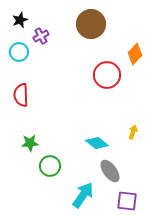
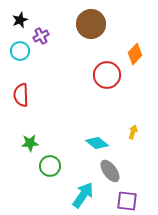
cyan circle: moved 1 px right, 1 px up
